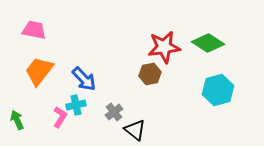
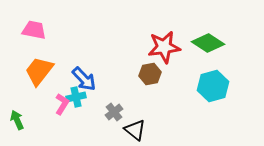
cyan hexagon: moved 5 px left, 4 px up
cyan cross: moved 8 px up
pink L-shape: moved 2 px right, 13 px up
